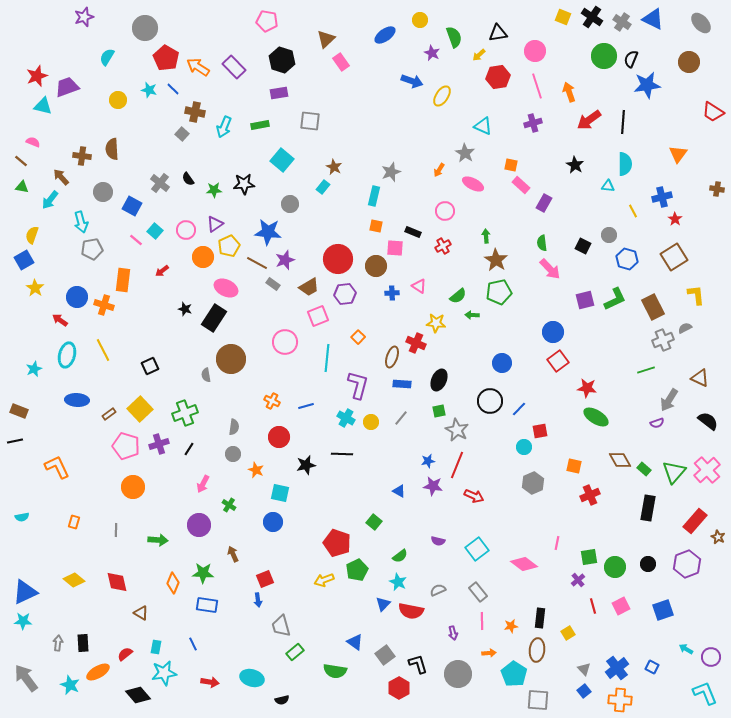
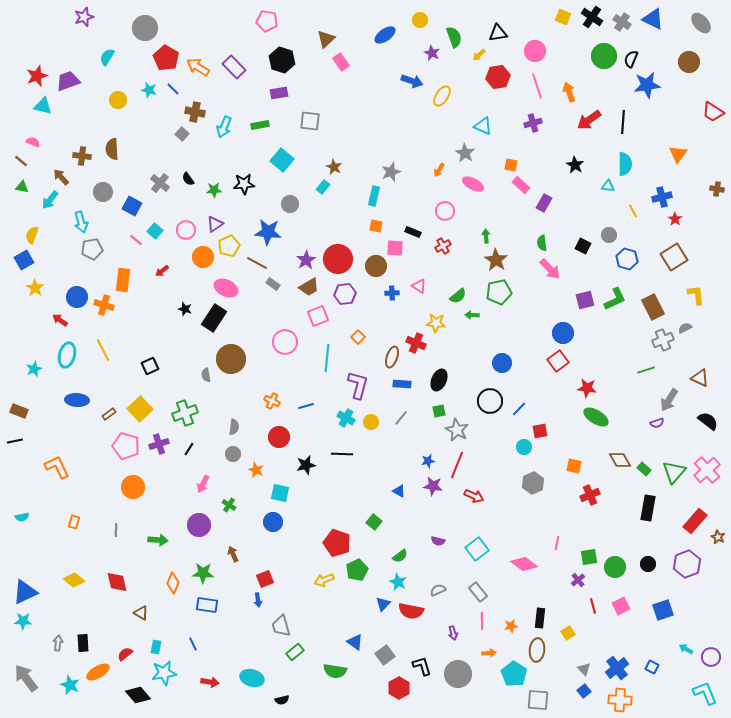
purple trapezoid at (67, 87): moved 1 px right, 6 px up
purple star at (285, 260): moved 21 px right; rotated 12 degrees counterclockwise
blue circle at (553, 332): moved 10 px right, 1 px down
black L-shape at (418, 664): moved 4 px right, 2 px down
